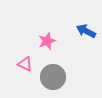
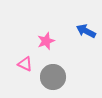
pink star: moved 1 px left
